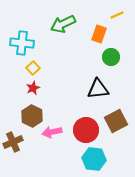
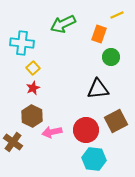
brown cross: rotated 30 degrees counterclockwise
